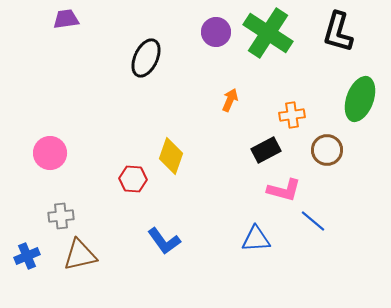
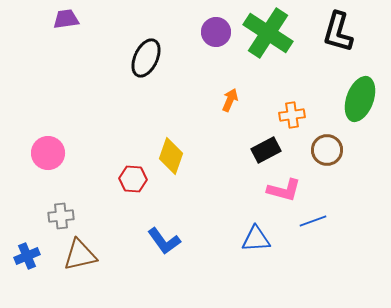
pink circle: moved 2 px left
blue line: rotated 60 degrees counterclockwise
